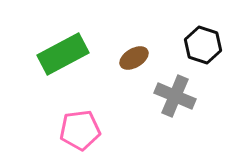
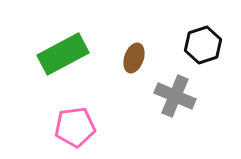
black hexagon: rotated 24 degrees clockwise
brown ellipse: rotated 40 degrees counterclockwise
pink pentagon: moved 5 px left, 3 px up
